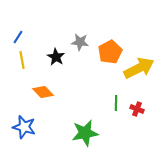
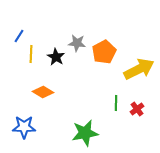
blue line: moved 1 px right, 1 px up
gray star: moved 3 px left, 1 px down
orange pentagon: moved 6 px left
yellow line: moved 9 px right, 6 px up; rotated 12 degrees clockwise
yellow arrow: moved 1 px down
orange diamond: rotated 15 degrees counterclockwise
red cross: rotated 32 degrees clockwise
blue star: rotated 15 degrees counterclockwise
